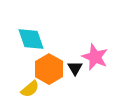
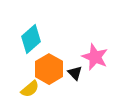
cyan diamond: rotated 68 degrees clockwise
black triangle: moved 5 px down; rotated 14 degrees counterclockwise
